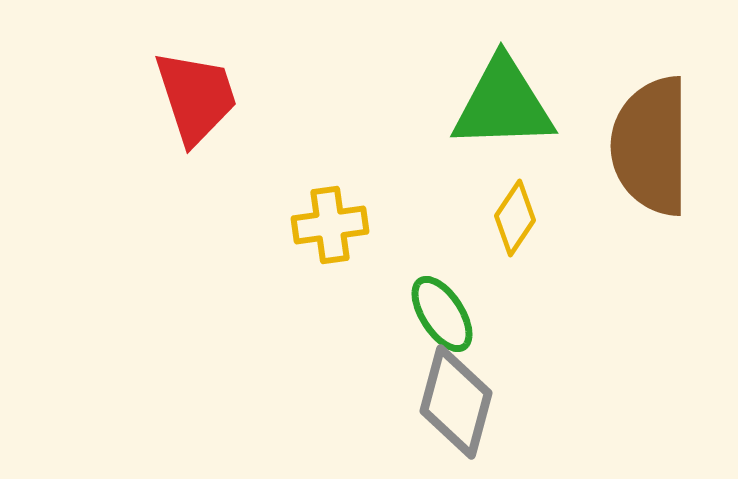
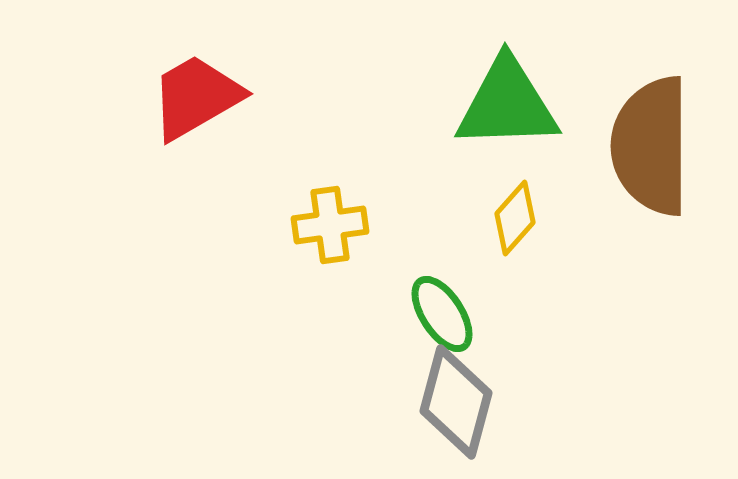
red trapezoid: rotated 102 degrees counterclockwise
green triangle: moved 4 px right
yellow diamond: rotated 8 degrees clockwise
